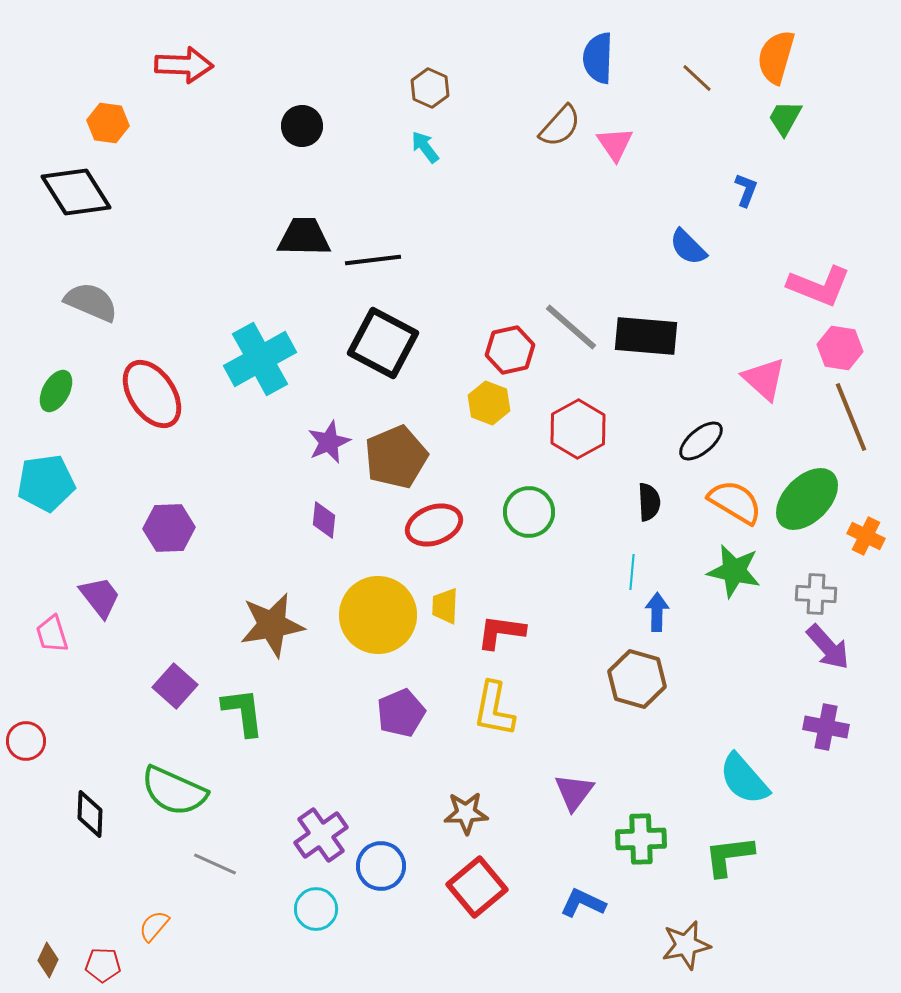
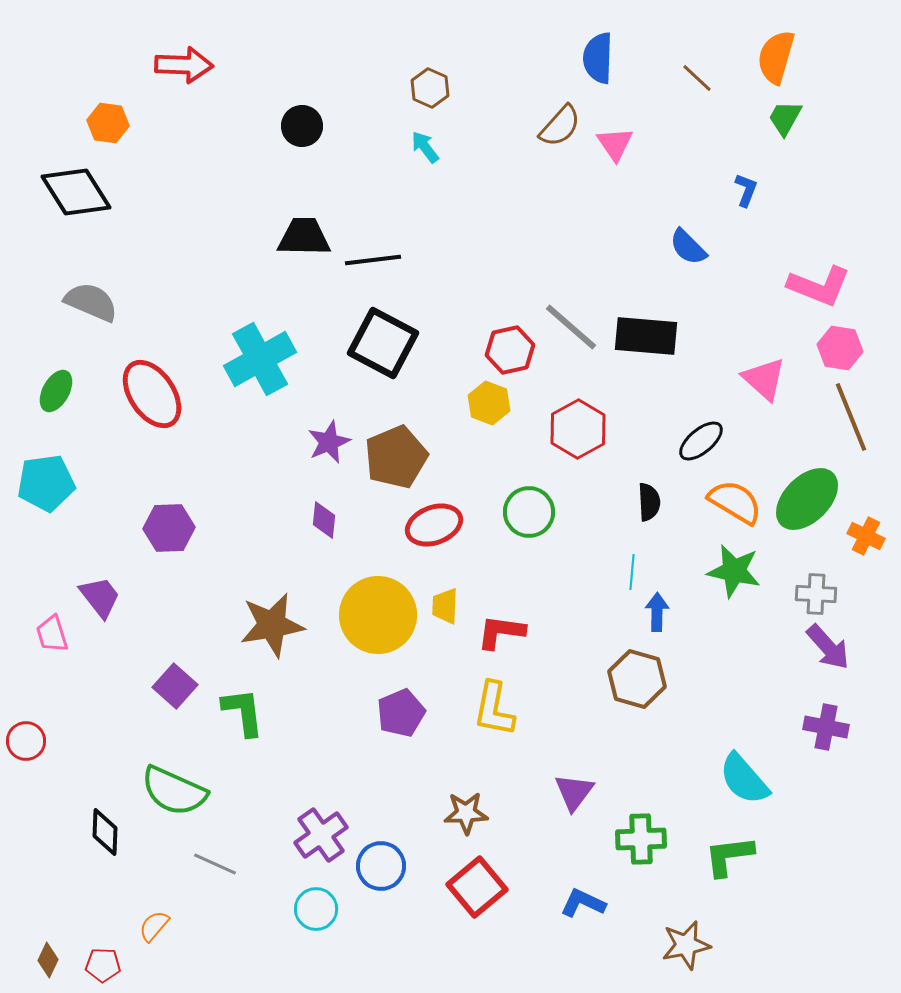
black diamond at (90, 814): moved 15 px right, 18 px down
